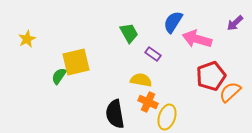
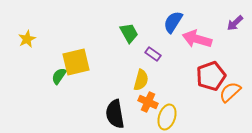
yellow semicircle: rotated 95 degrees clockwise
